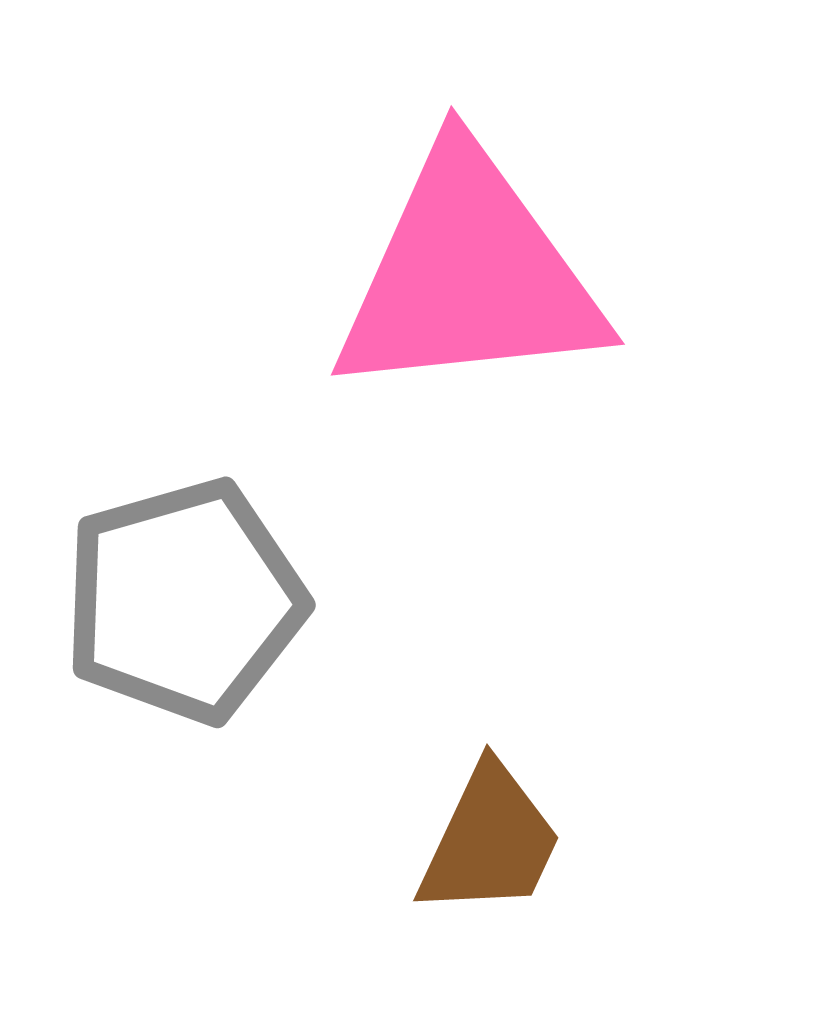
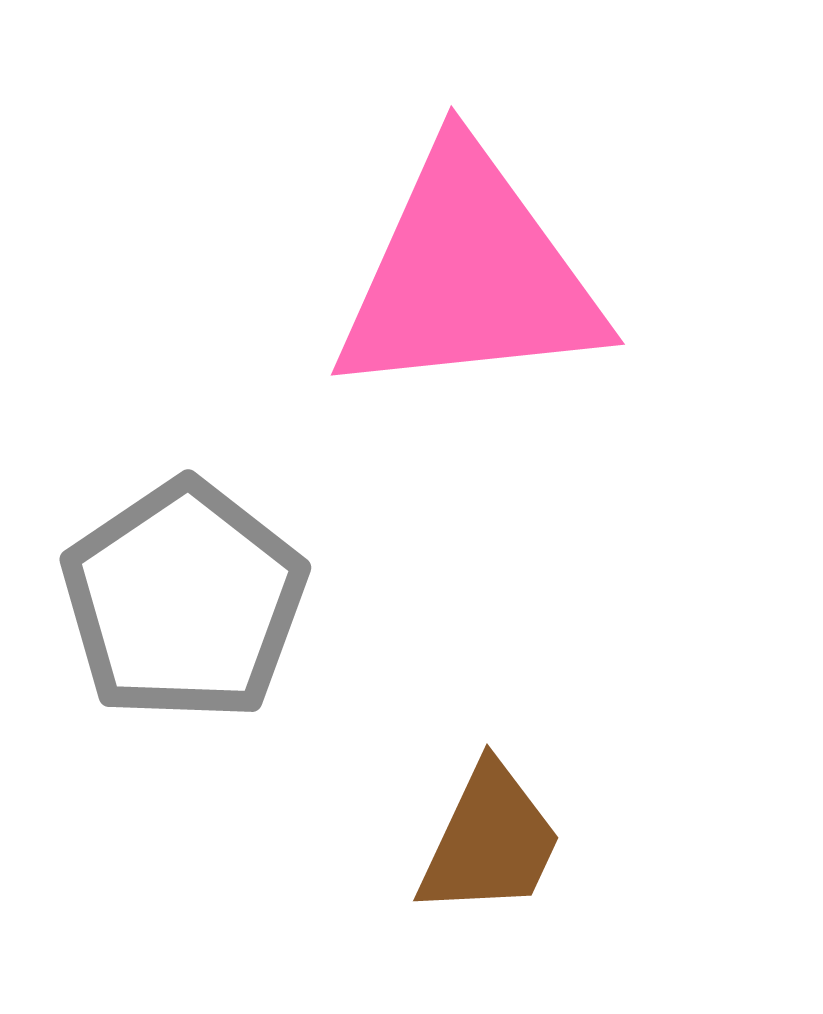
gray pentagon: rotated 18 degrees counterclockwise
